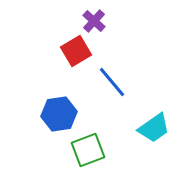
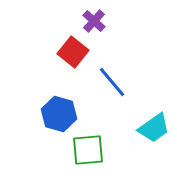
red square: moved 3 px left, 1 px down; rotated 20 degrees counterclockwise
blue hexagon: rotated 24 degrees clockwise
green square: rotated 16 degrees clockwise
